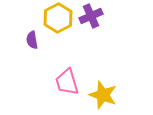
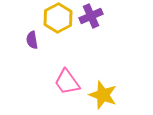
pink trapezoid: rotated 20 degrees counterclockwise
